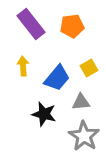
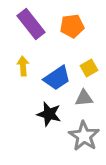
blue trapezoid: rotated 16 degrees clockwise
gray triangle: moved 3 px right, 4 px up
black star: moved 5 px right
